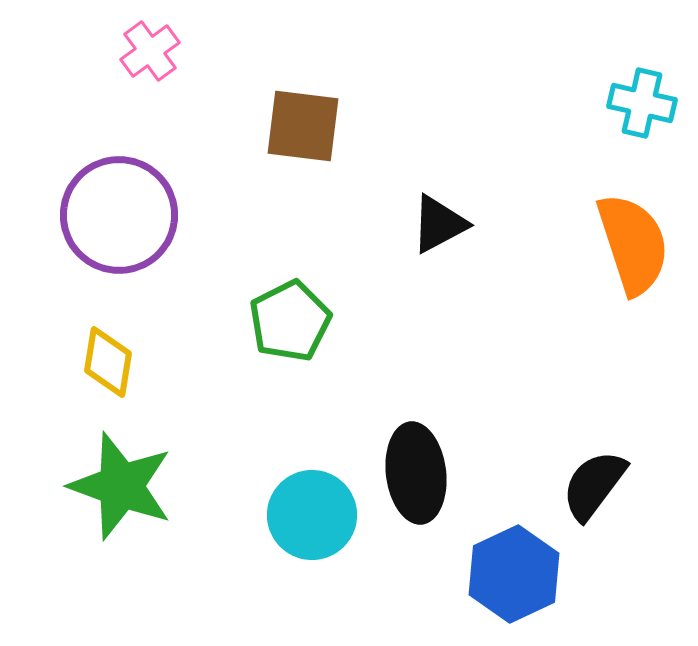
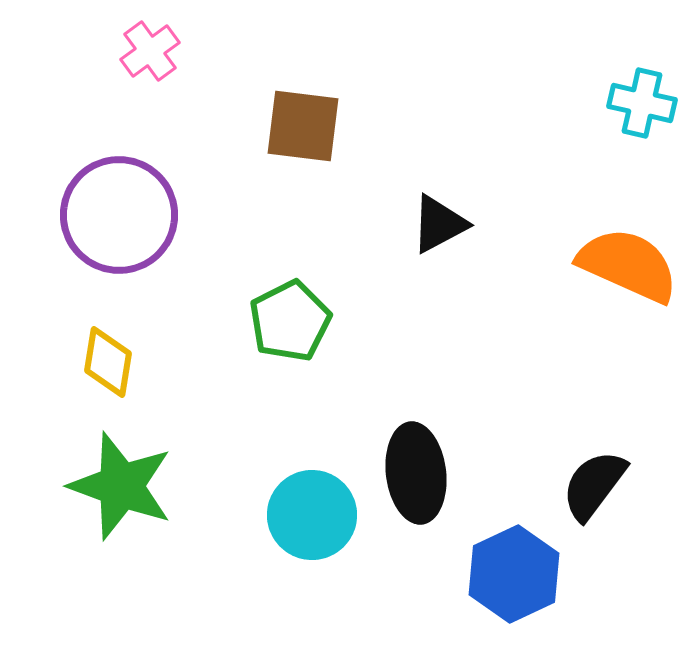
orange semicircle: moved 5 px left, 21 px down; rotated 48 degrees counterclockwise
